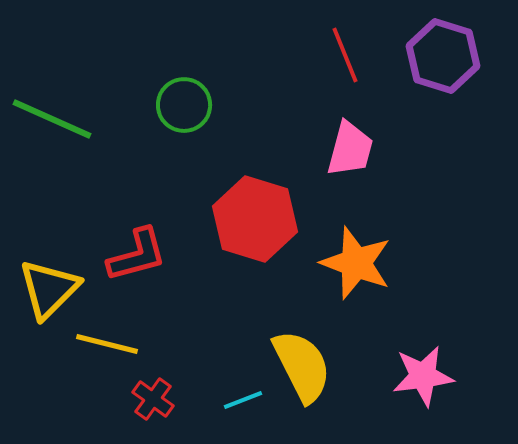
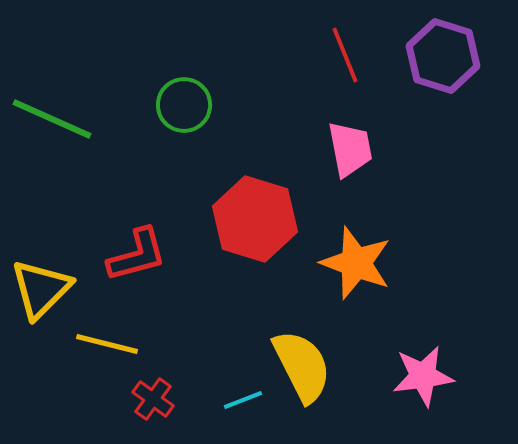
pink trapezoid: rotated 26 degrees counterclockwise
yellow triangle: moved 8 px left
